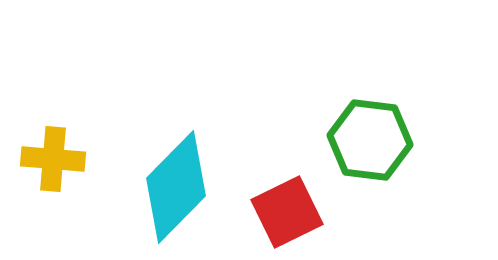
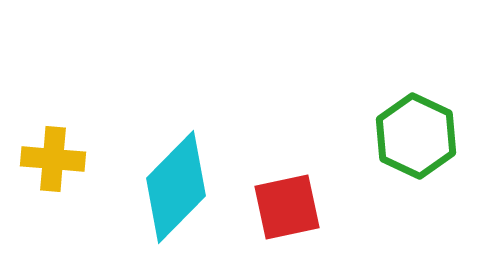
green hexagon: moved 46 px right, 4 px up; rotated 18 degrees clockwise
red square: moved 5 px up; rotated 14 degrees clockwise
